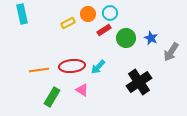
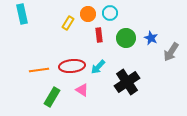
yellow rectangle: rotated 32 degrees counterclockwise
red rectangle: moved 5 px left, 5 px down; rotated 64 degrees counterclockwise
black cross: moved 12 px left
